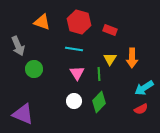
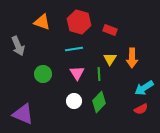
cyan line: rotated 18 degrees counterclockwise
green circle: moved 9 px right, 5 px down
